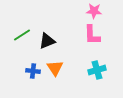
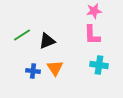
pink star: rotated 14 degrees counterclockwise
cyan cross: moved 2 px right, 5 px up; rotated 24 degrees clockwise
